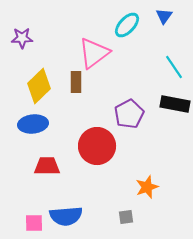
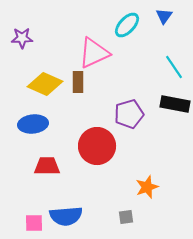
pink triangle: rotated 12 degrees clockwise
brown rectangle: moved 2 px right
yellow diamond: moved 6 px right, 2 px up; rotated 68 degrees clockwise
purple pentagon: rotated 12 degrees clockwise
